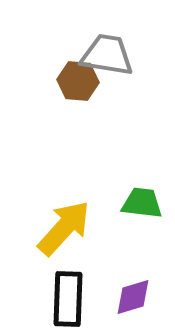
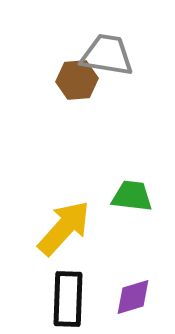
brown hexagon: moved 1 px left, 1 px up; rotated 9 degrees counterclockwise
green trapezoid: moved 10 px left, 7 px up
